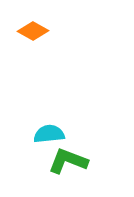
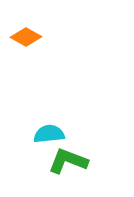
orange diamond: moved 7 px left, 6 px down
